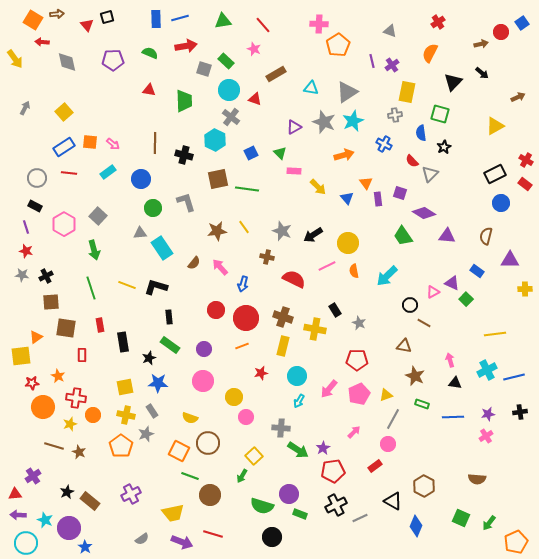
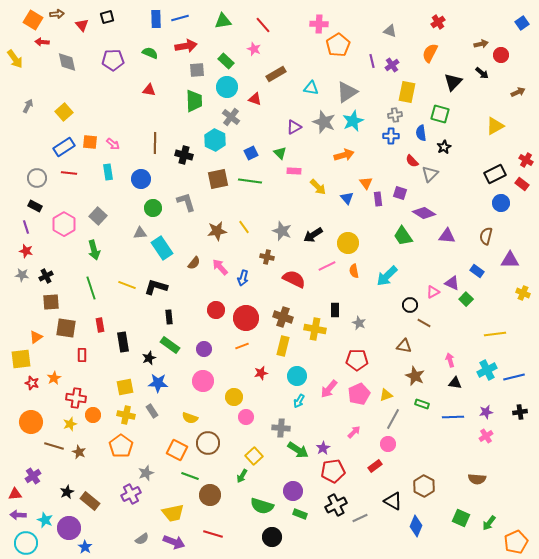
red triangle at (87, 25): moved 5 px left
red circle at (501, 32): moved 23 px down
gray square at (204, 69): moved 7 px left, 1 px down; rotated 21 degrees counterclockwise
cyan circle at (229, 90): moved 2 px left, 3 px up
brown arrow at (518, 97): moved 5 px up
green trapezoid at (184, 101): moved 10 px right
gray arrow at (25, 108): moved 3 px right, 2 px up
blue cross at (384, 144): moved 7 px right, 8 px up; rotated 28 degrees counterclockwise
cyan rectangle at (108, 172): rotated 63 degrees counterclockwise
red rectangle at (525, 184): moved 3 px left
green line at (247, 189): moved 3 px right, 8 px up
blue arrow at (243, 284): moved 6 px up
yellow cross at (525, 289): moved 2 px left, 4 px down; rotated 24 degrees clockwise
black rectangle at (335, 310): rotated 32 degrees clockwise
yellow square at (21, 356): moved 3 px down
orange star at (58, 376): moved 4 px left, 2 px down; rotated 16 degrees clockwise
red star at (32, 383): rotated 24 degrees clockwise
orange circle at (43, 407): moved 12 px left, 15 px down
purple star at (488, 414): moved 2 px left, 2 px up
gray star at (146, 434): moved 39 px down
orange square at (179, 451): moved 2 px left, 1 px up
purple circle at (289, 494): moved 4 px right, 3 px up
purple arrow at (182, 542): moved 8 px left
